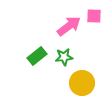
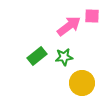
pink square: moved 2 px left
